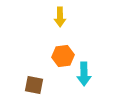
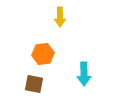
orange hexagon: moved 20 px left, 2 px up
brown square: moved 1 px up
